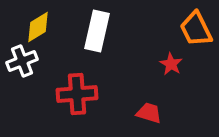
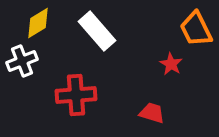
yellow diamond: moved 4 px up
white rectangle: rotated 54 degrees counterclockwise
red cross: moved 1 px left, 1 px down
red trapezoid: moved 3 px right
